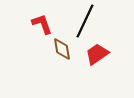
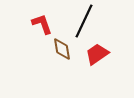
black line: moved 1 px left
